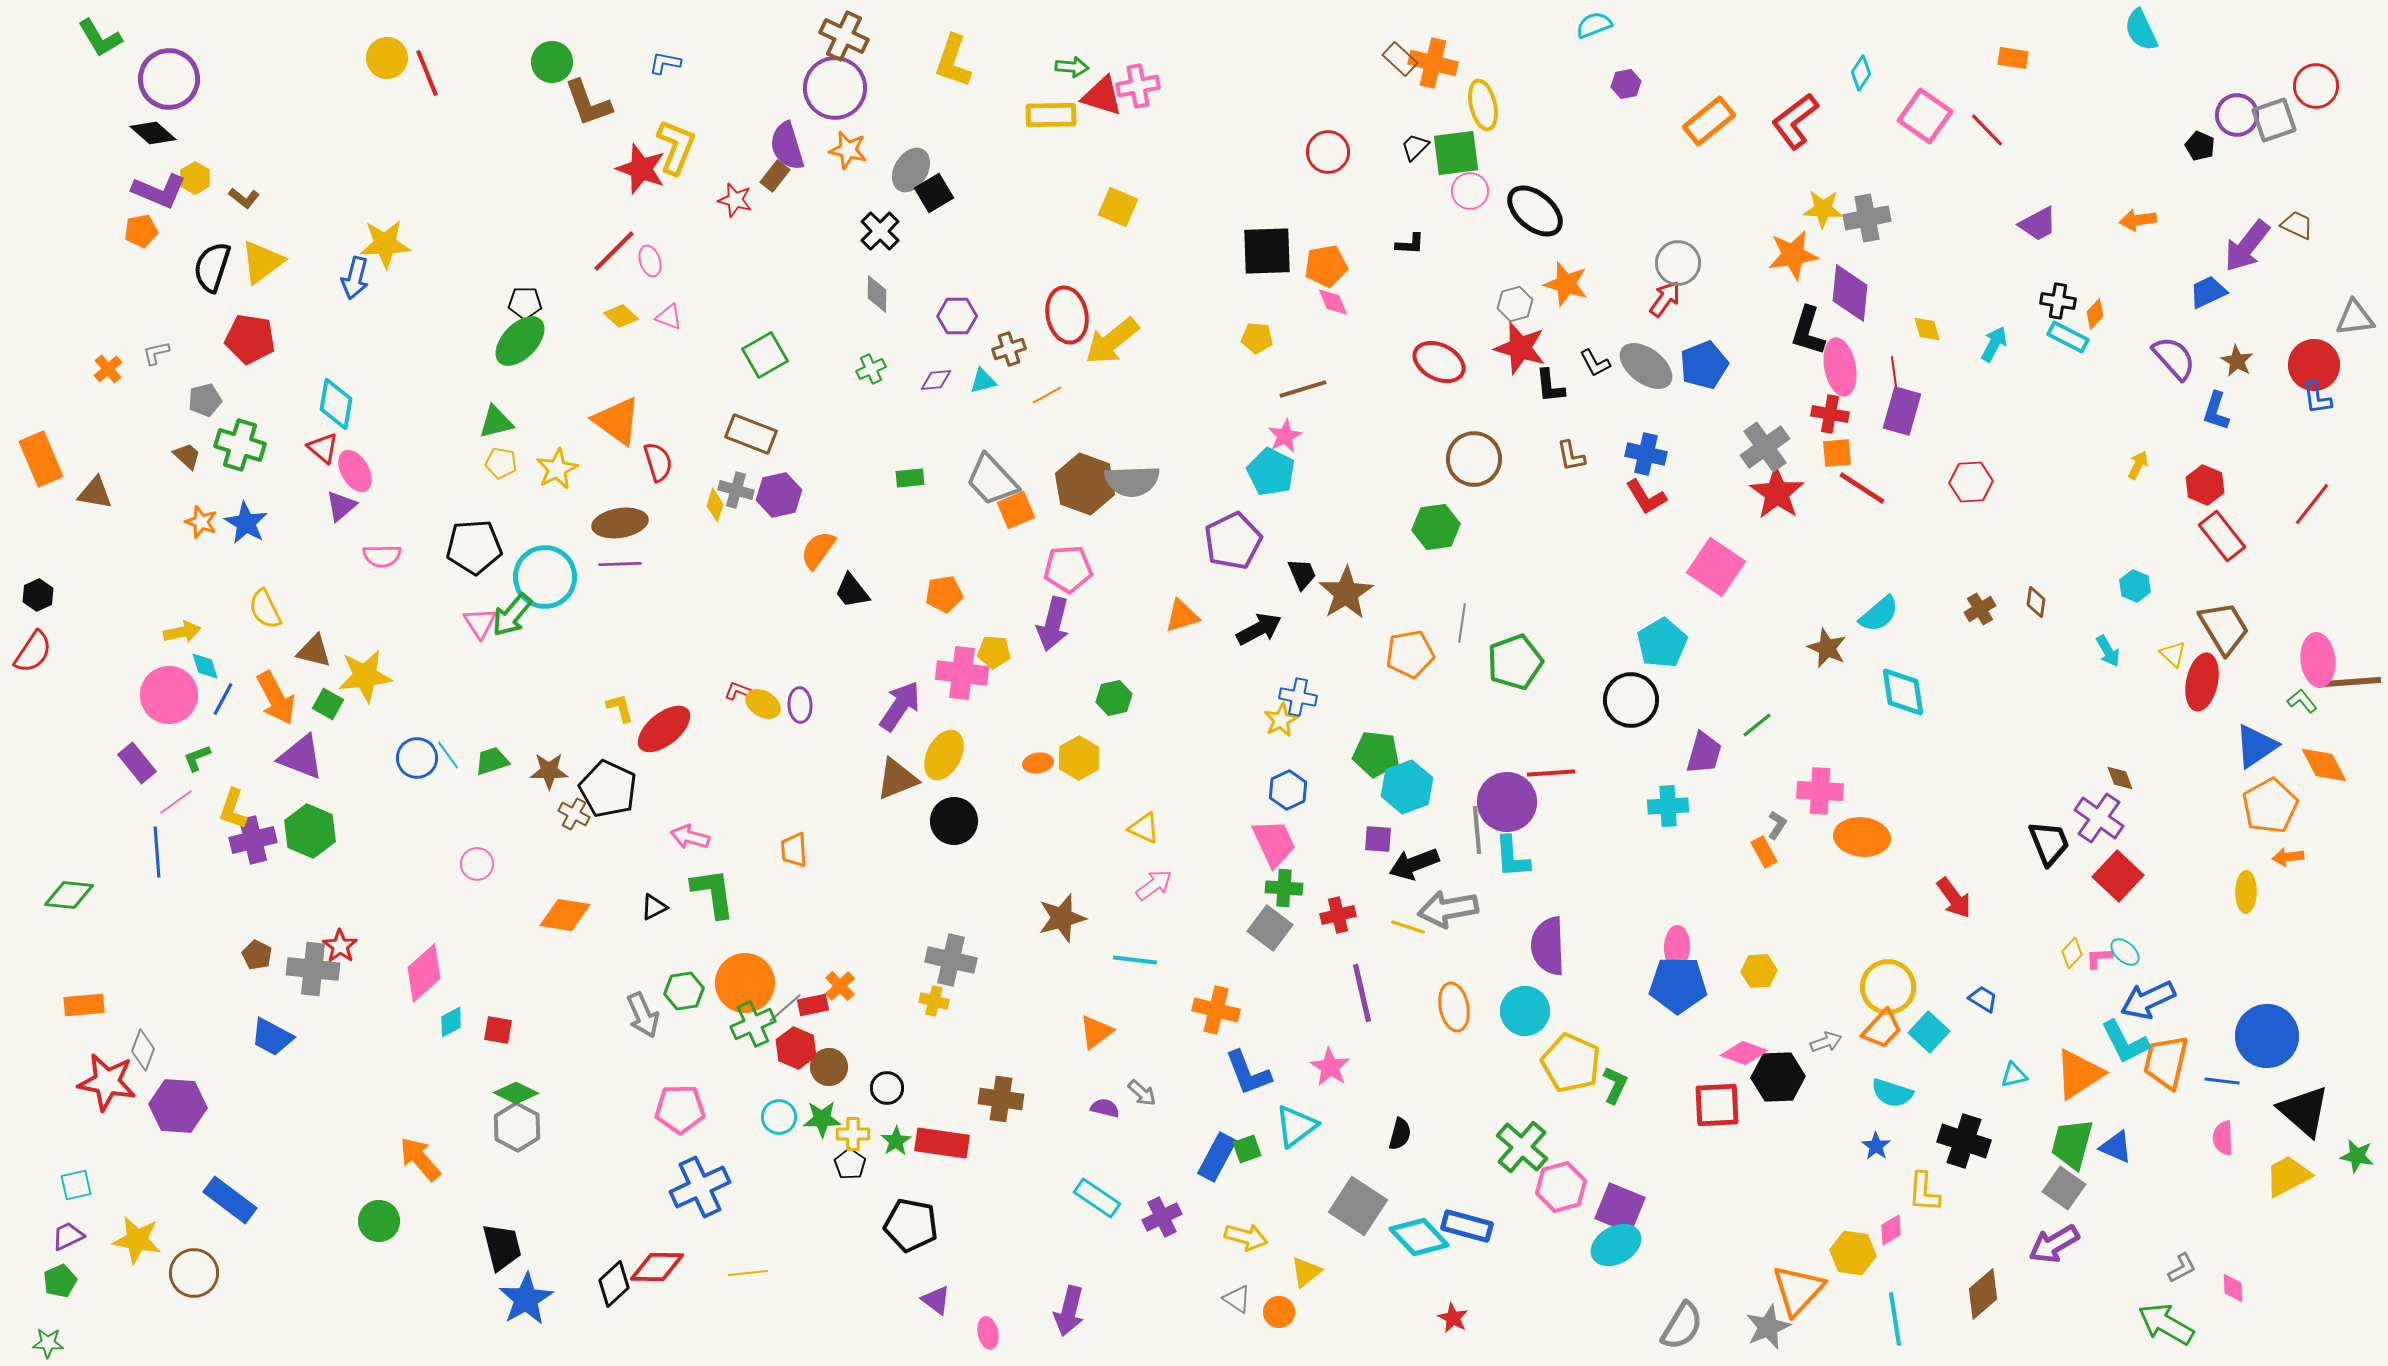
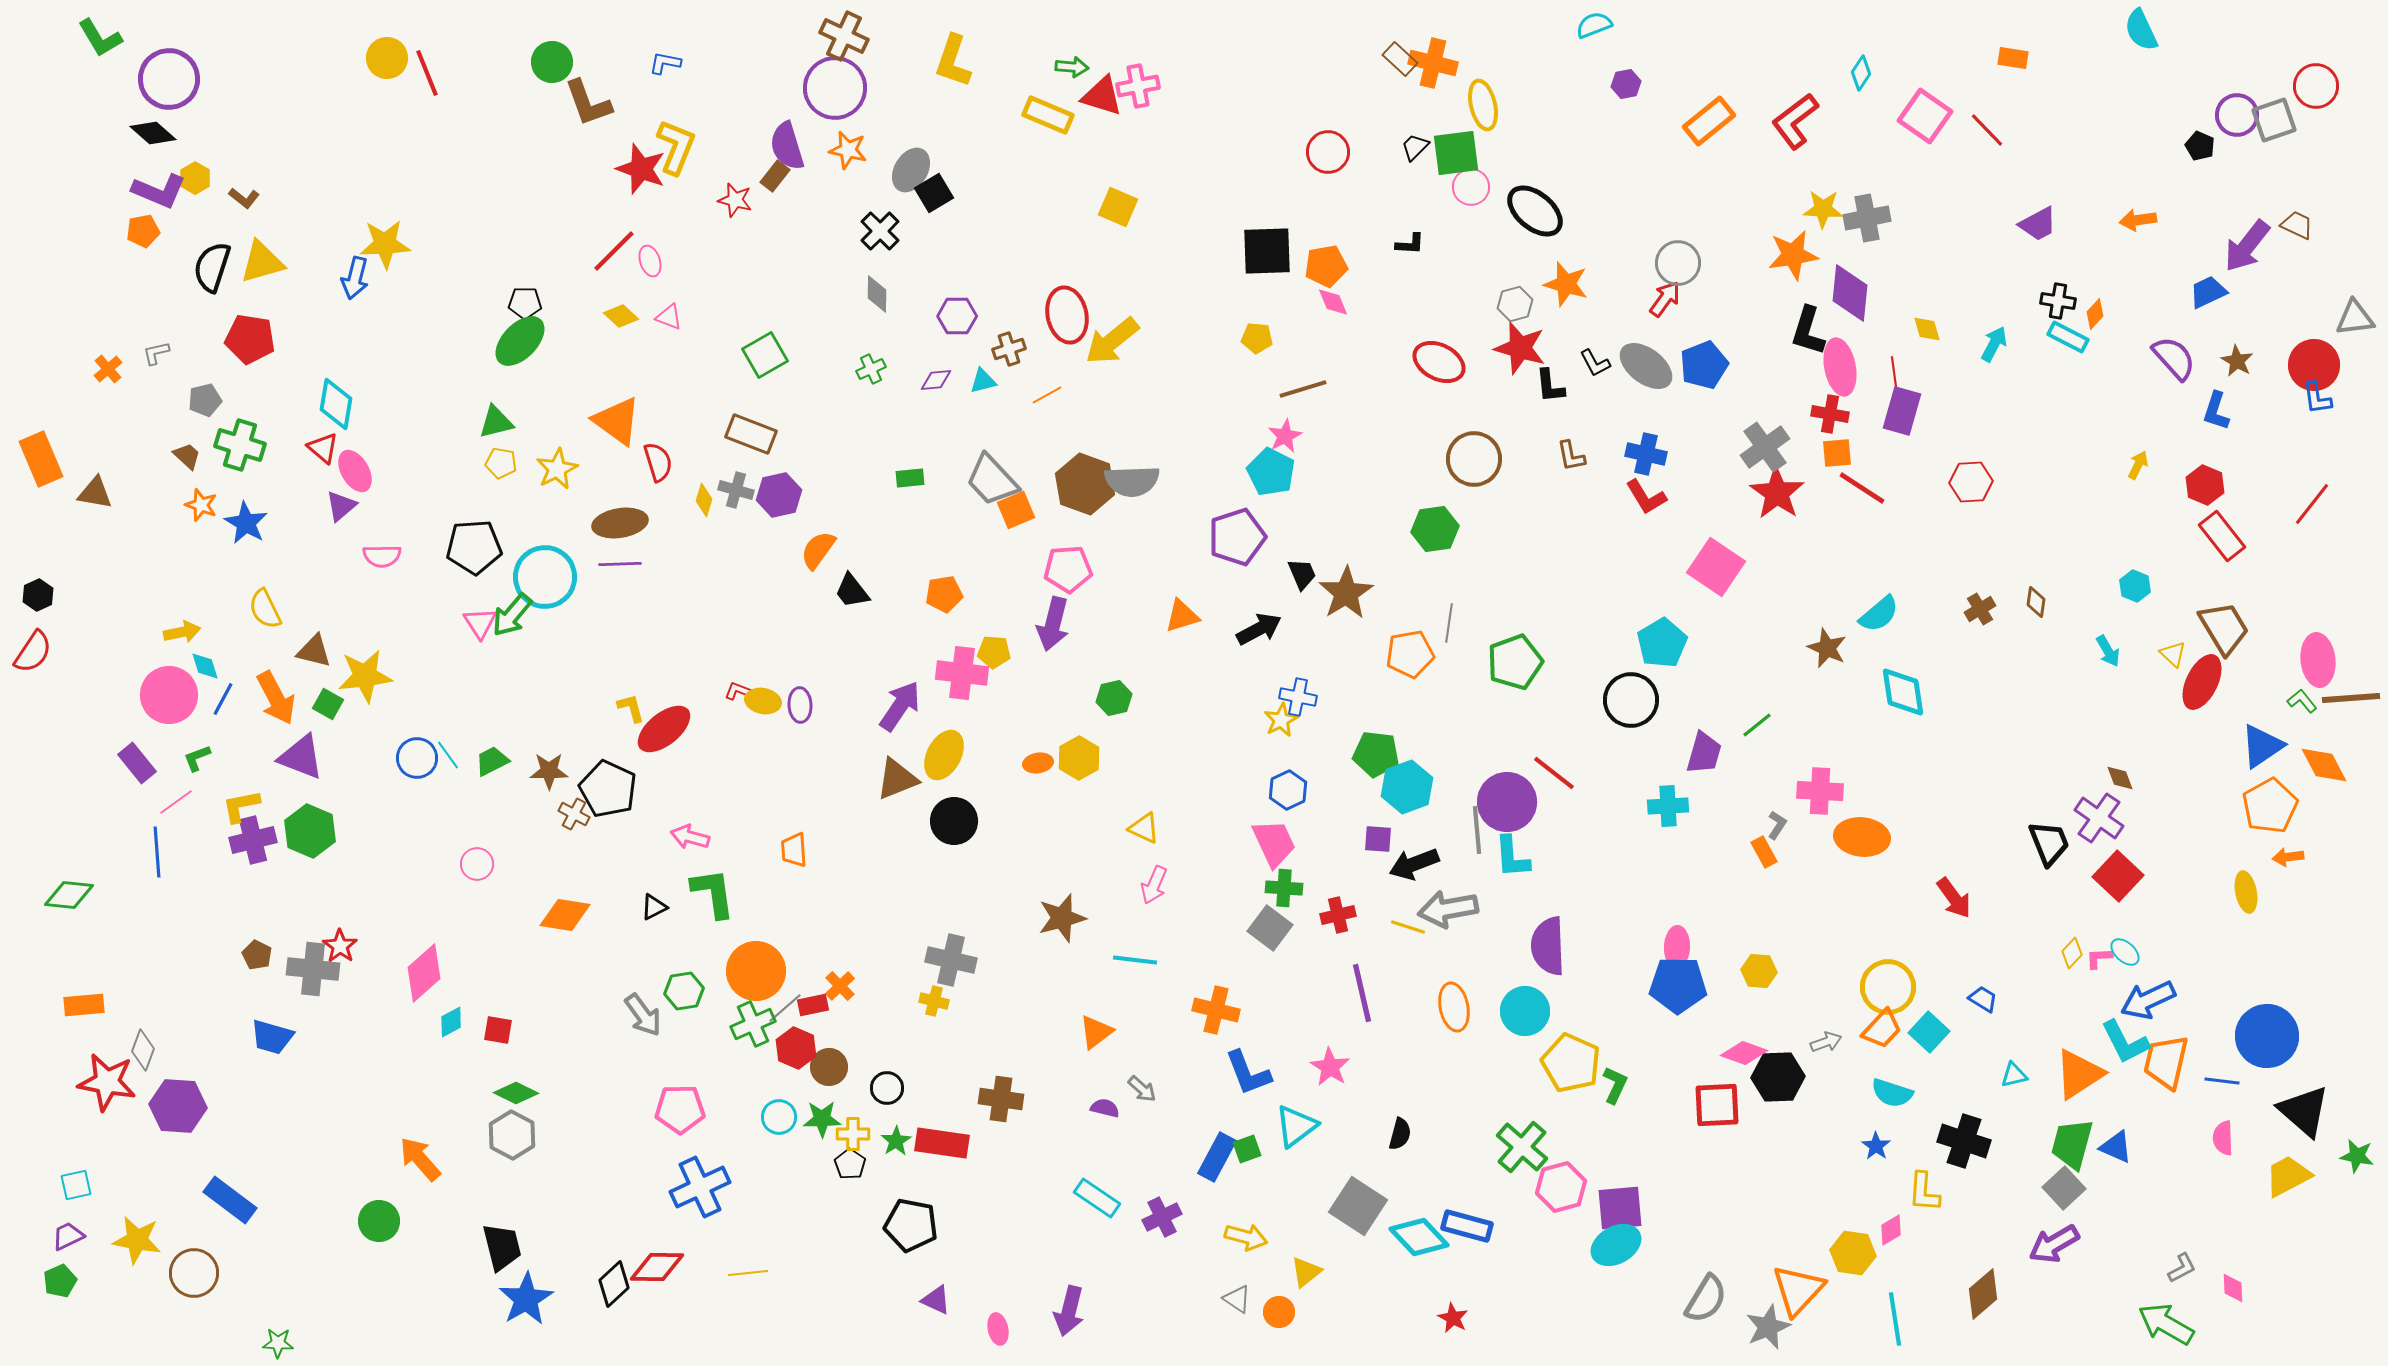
yellow rectangle at (1051, 115): moved 3 px left; rotated 24 degrees clockwise
pink circle at (1470, 191): moved 1 px right, 4 px up
orange pentagon at (141, 231): moved 2 px right
yellow triangle at (262, 262): rotated 21 degrees clockwise
yellow diamond at (715, 505): moved 11 px left, 5 px up
orange star at (201, 522): moved 17 px up
green hexagon at (1436, 527): moved 1 px left, 2 px down
purple pentagon at (1233, 541): moved 4 px right, 4 px up; rotated 8 degrees clockwise
gray line at (1462, 623): moved 13 px left
red ellipse at (2202, 682): rotated 14 degrees clockwise
brown line at (2352, 682): moved 1 px left, 16 px down
yellow ellipse at (763, 704): moved 3 px up; rotated 20 degrees counterclockwise
yellow L-shape at (620, 708): moved 11 px right
blue triangle at (2256, 746): moved 6 px right
green trapezoid at (492, 761): rotated 9 degrees counterclockwise
red line at (1551, 773): moved 3 px right; rotated 42 degrees clockwise
yellow L-shape at (233, 809): moved 8 px right, 3 px up; rotated 60 degrees clockwise
pink arrow at (1154, 885): rotated 150 degrees clockwise
yellow ellipse at (2246, 892): rotated 12 degrees counterclockwise
yellow hexagon at (1759, 971): rotated 8 degrees clockwise
orange circle at (745, 983): moved 11 px right, 12 px up
gray arrow at (643, 1015): rotated 12 degrees counterclockwise
blue trapezoid at (272, 1037): rotated 12 degrees counterclockwise
gray arrow at (1142, 1093): moved 4 px up
gray hexagon at (517, 1127): moved 5 px left, 8 px down
gray square at (2064, 1188): rotated 12 degrees clockwise
purple square at (1620, 1208): rotated 27 degrees counterclockwise
purple triangle at (936, 1300): rotated 12 degrees counterclockwise
gray semicircle at (1682, 1326): moved 24 px right, 27 px up
pink ellipse at (988, 1333): moved 10 px right, 4 px up
green star at (48, 1343): moved 230 px right
